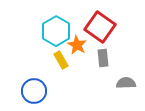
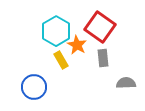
blue circle: moved 4 px up
